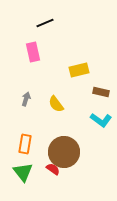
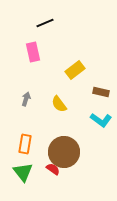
yellow rectangle: moved 4 px left; rotated 24 degrees counterclockwise
yellow semicircle: moved 3 px right
